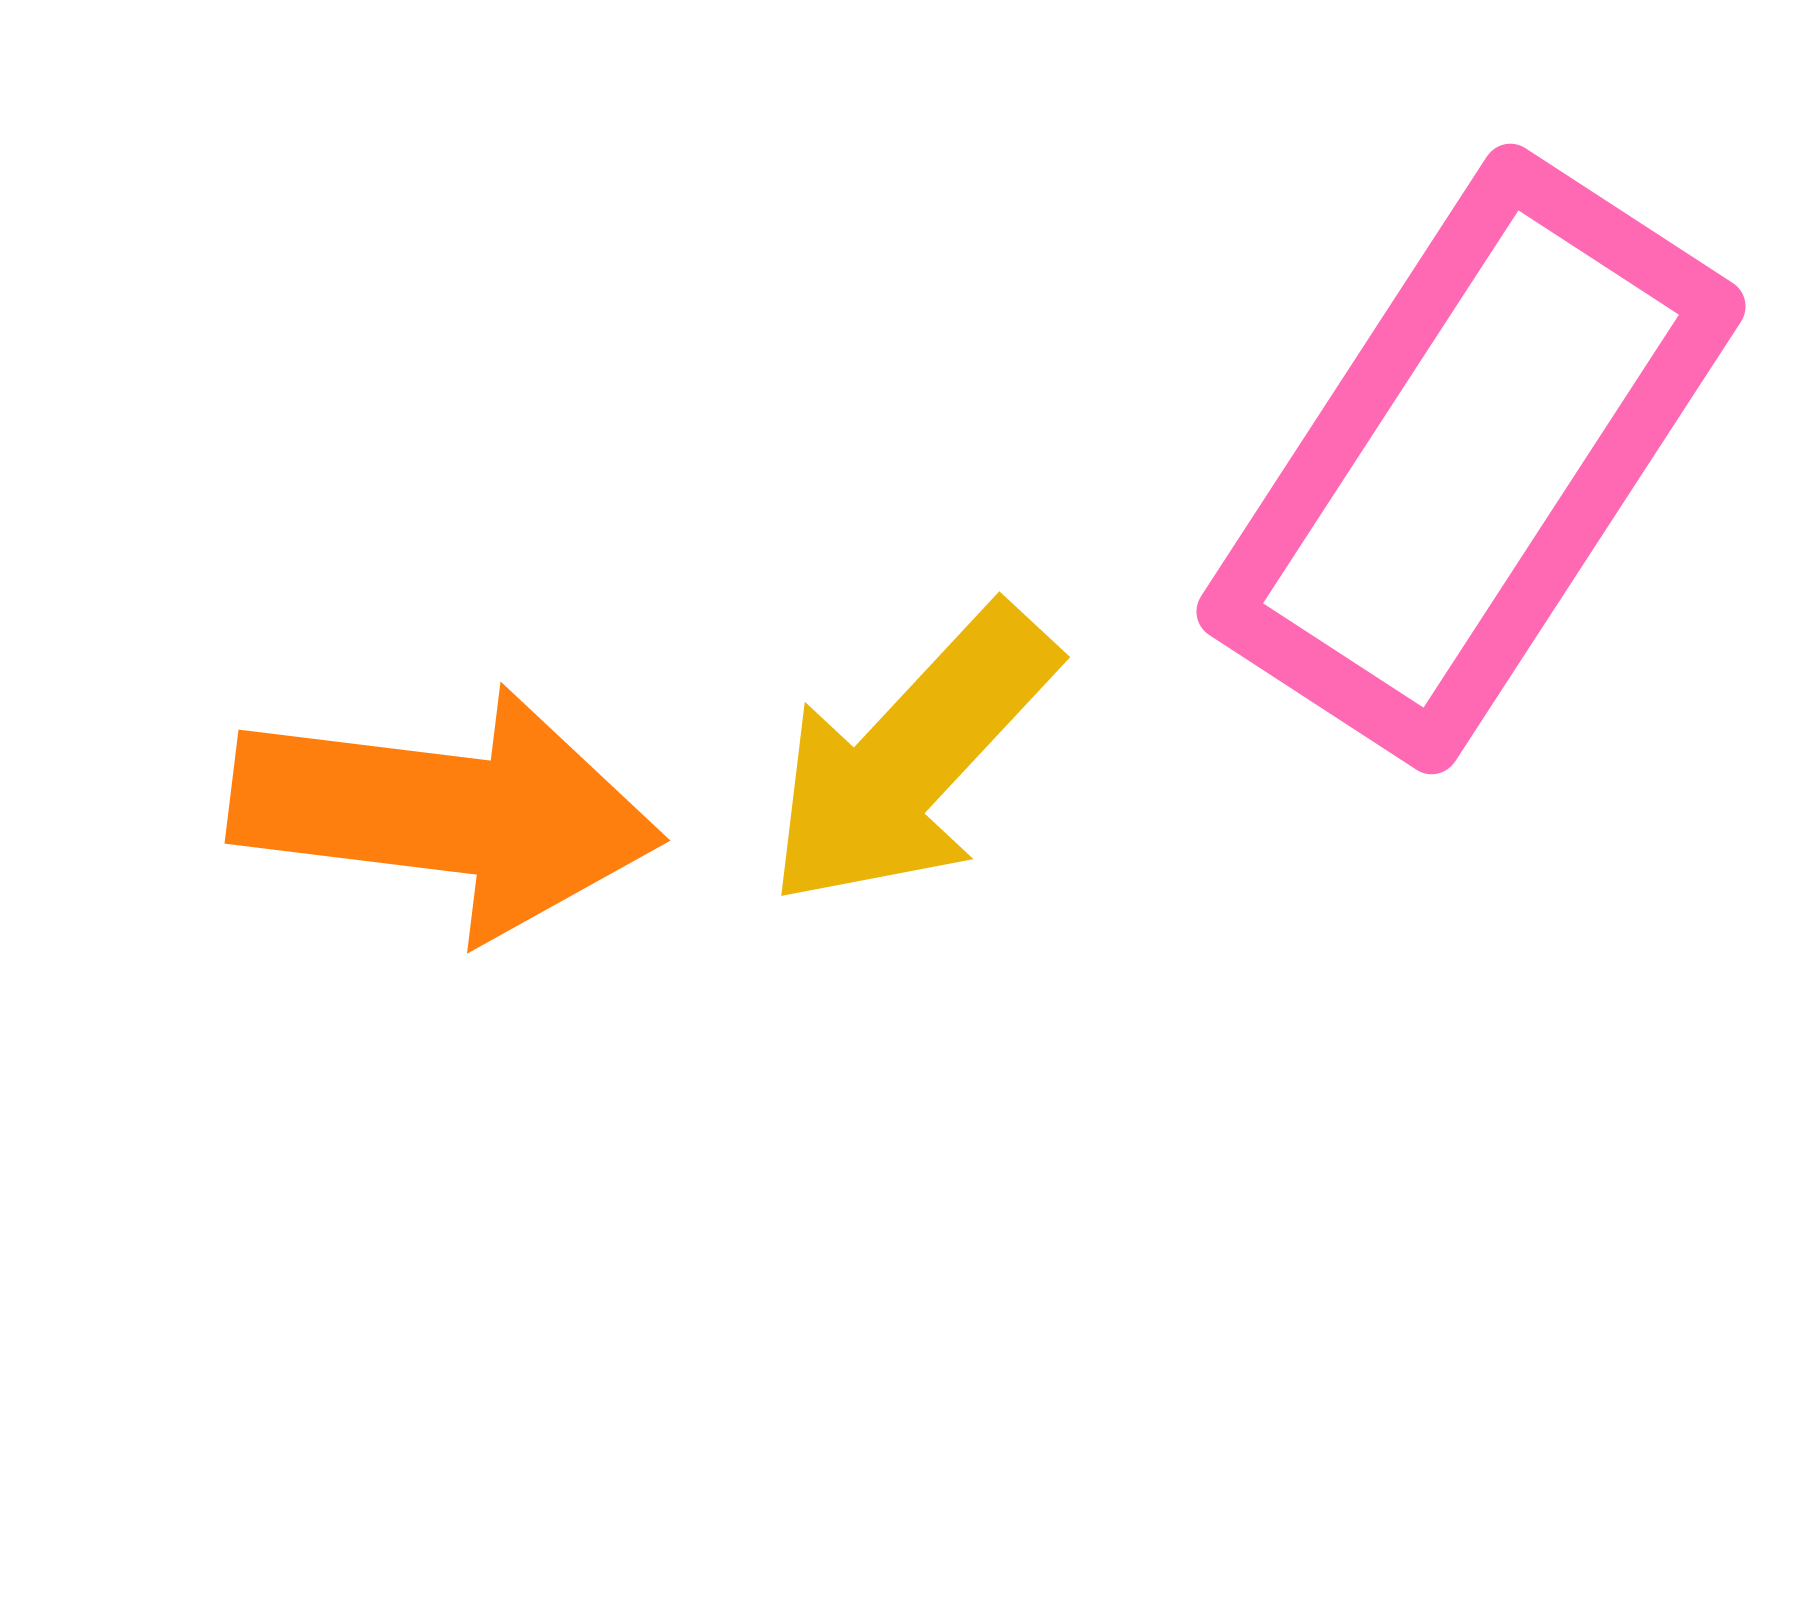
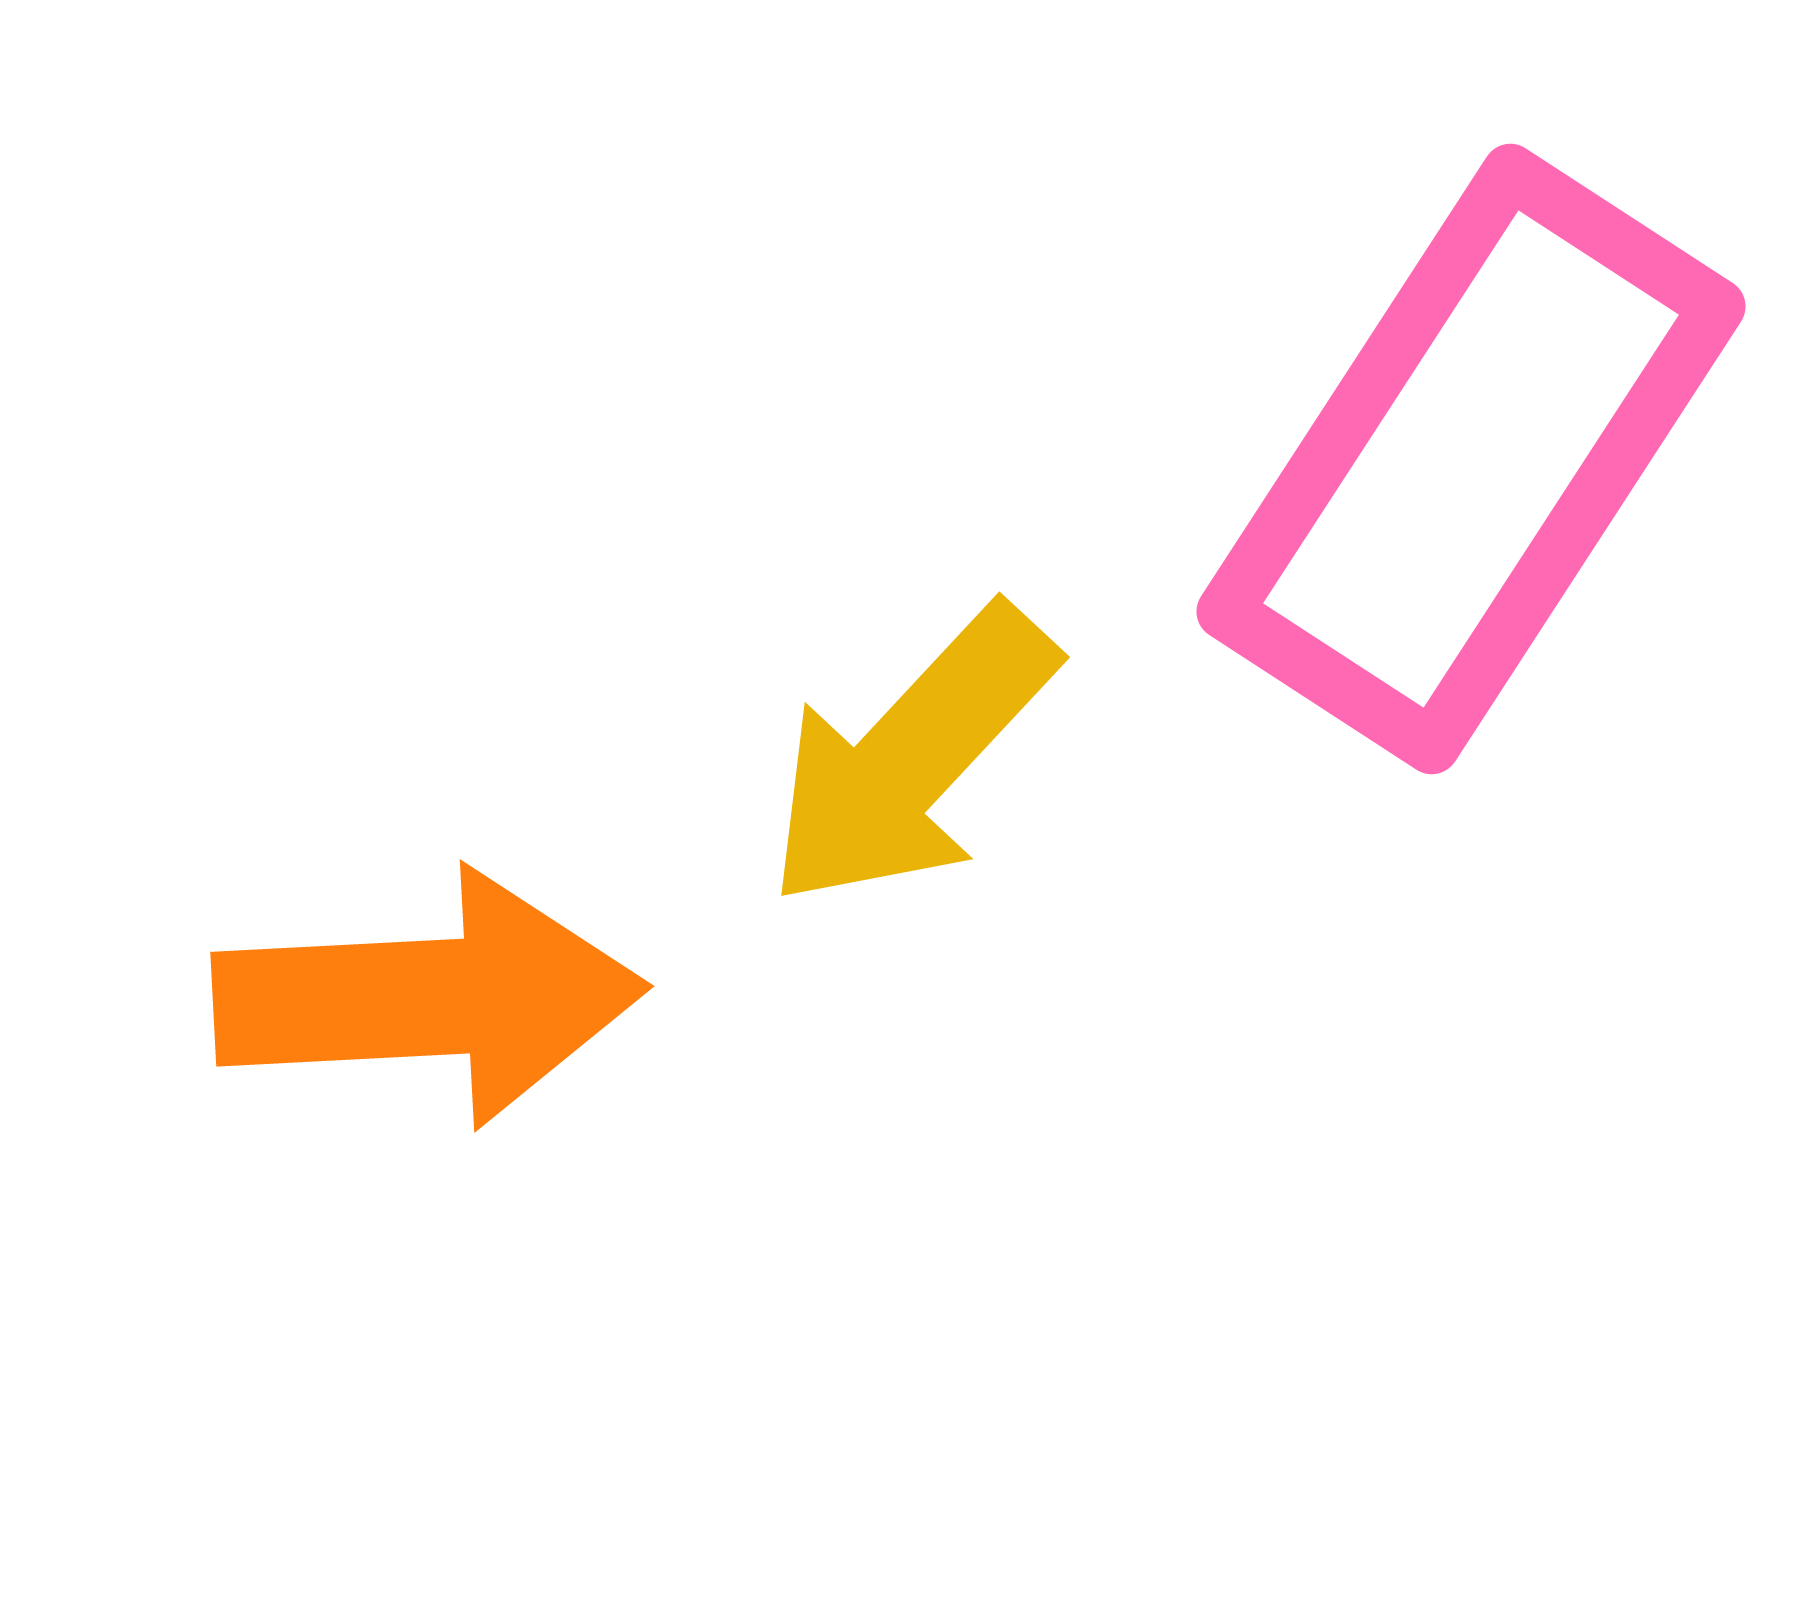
orange arrow: moved 17 px left, 185 px down; rotated 10 degrees counterclockwise
